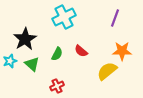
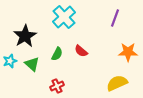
cyan cross: rotated 15 degrees counterclockwise
black star: moved 3 px up
orange star: moved 6 px right, 1 px down
yellow semicircle: moved 10 px right, 12 px down; rotated 15 degrees clockwise
